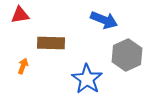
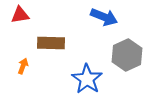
blue arrow: moved 3 px up
